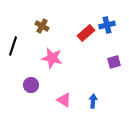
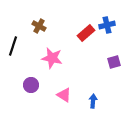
brown cross: moved 3 px left
pink triangle: moved 5 px up
